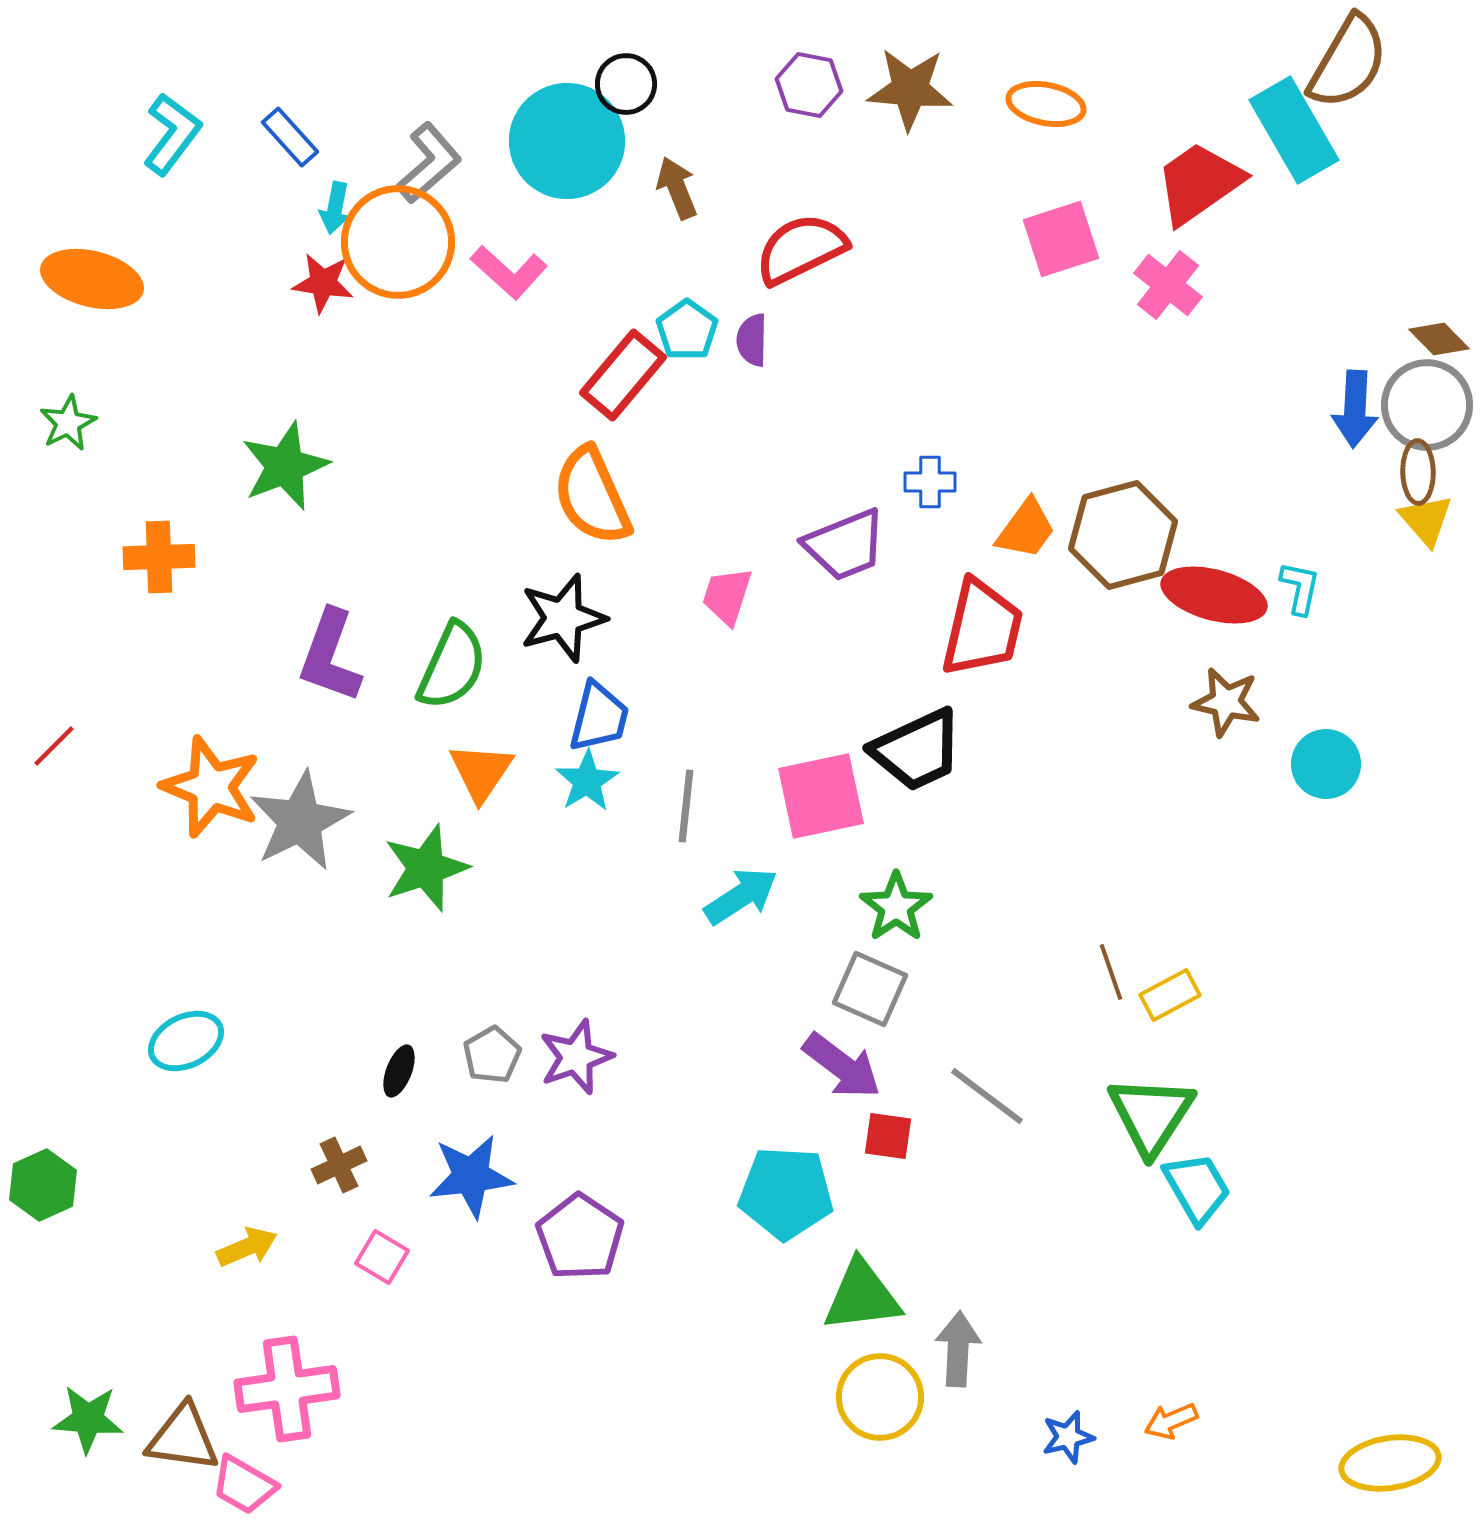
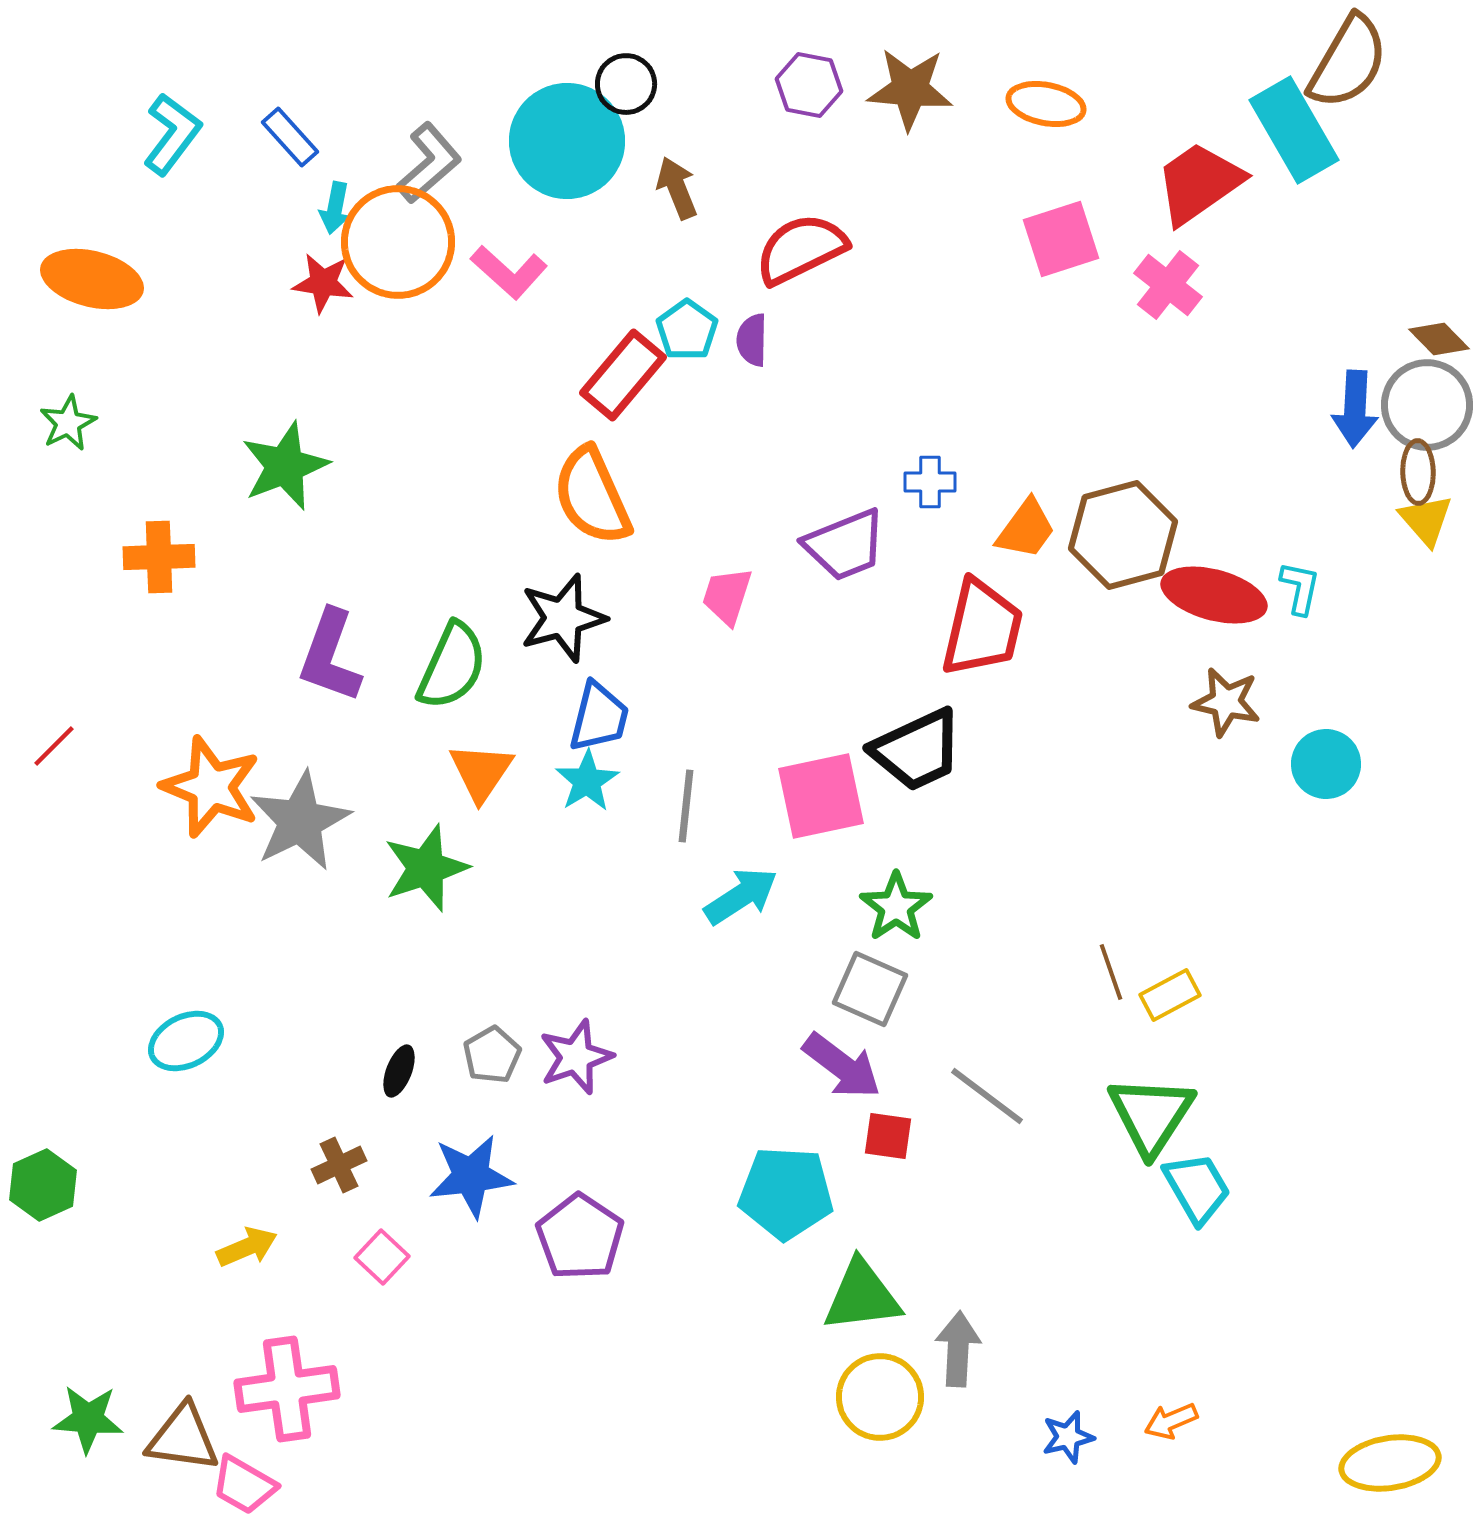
pink square at (382, 1257): rotated 12 degrees clockwise
